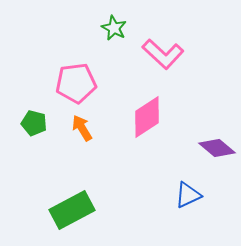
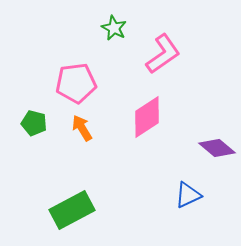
pink L-shape: rotated 78 degrees counterclockwise
